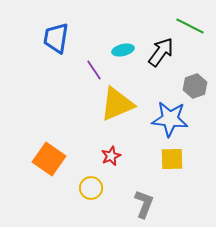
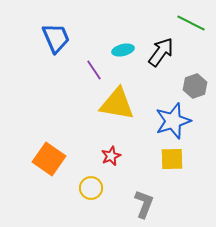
green line: moved 1 px right, 3 px up
blue trapezoid: rotated 148 degrees clockwise
yellow triangle: rotated 33 degrees clockwise
blue star: moved 3 px right, 2 px down; rotated 24 degrees counterclockwise
